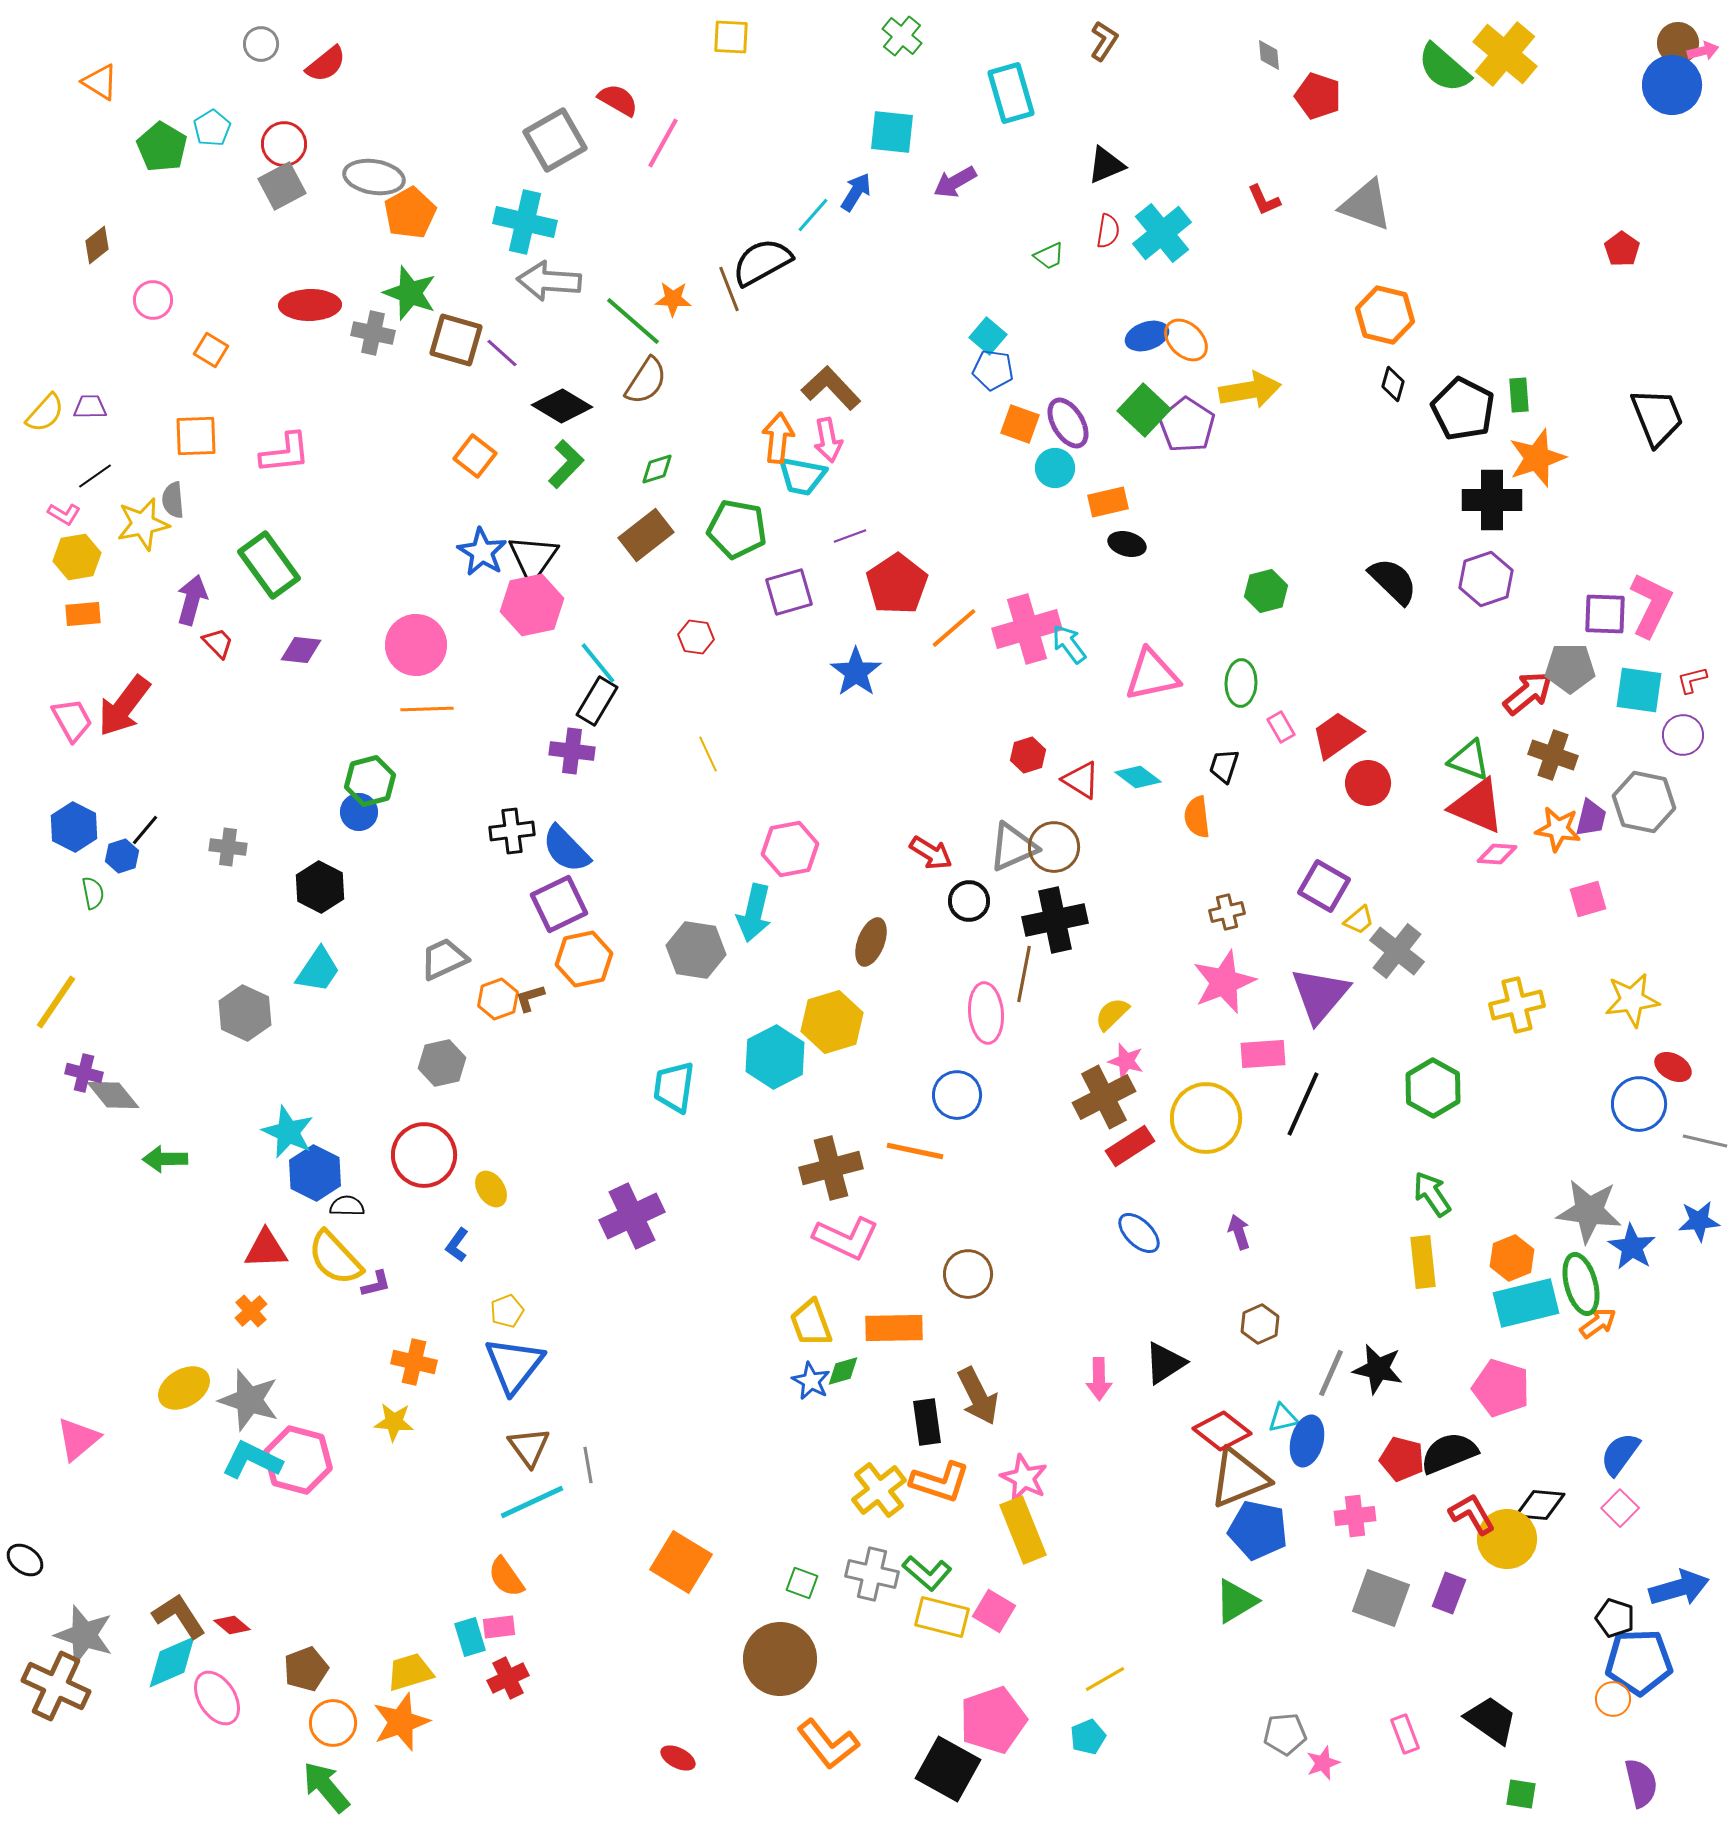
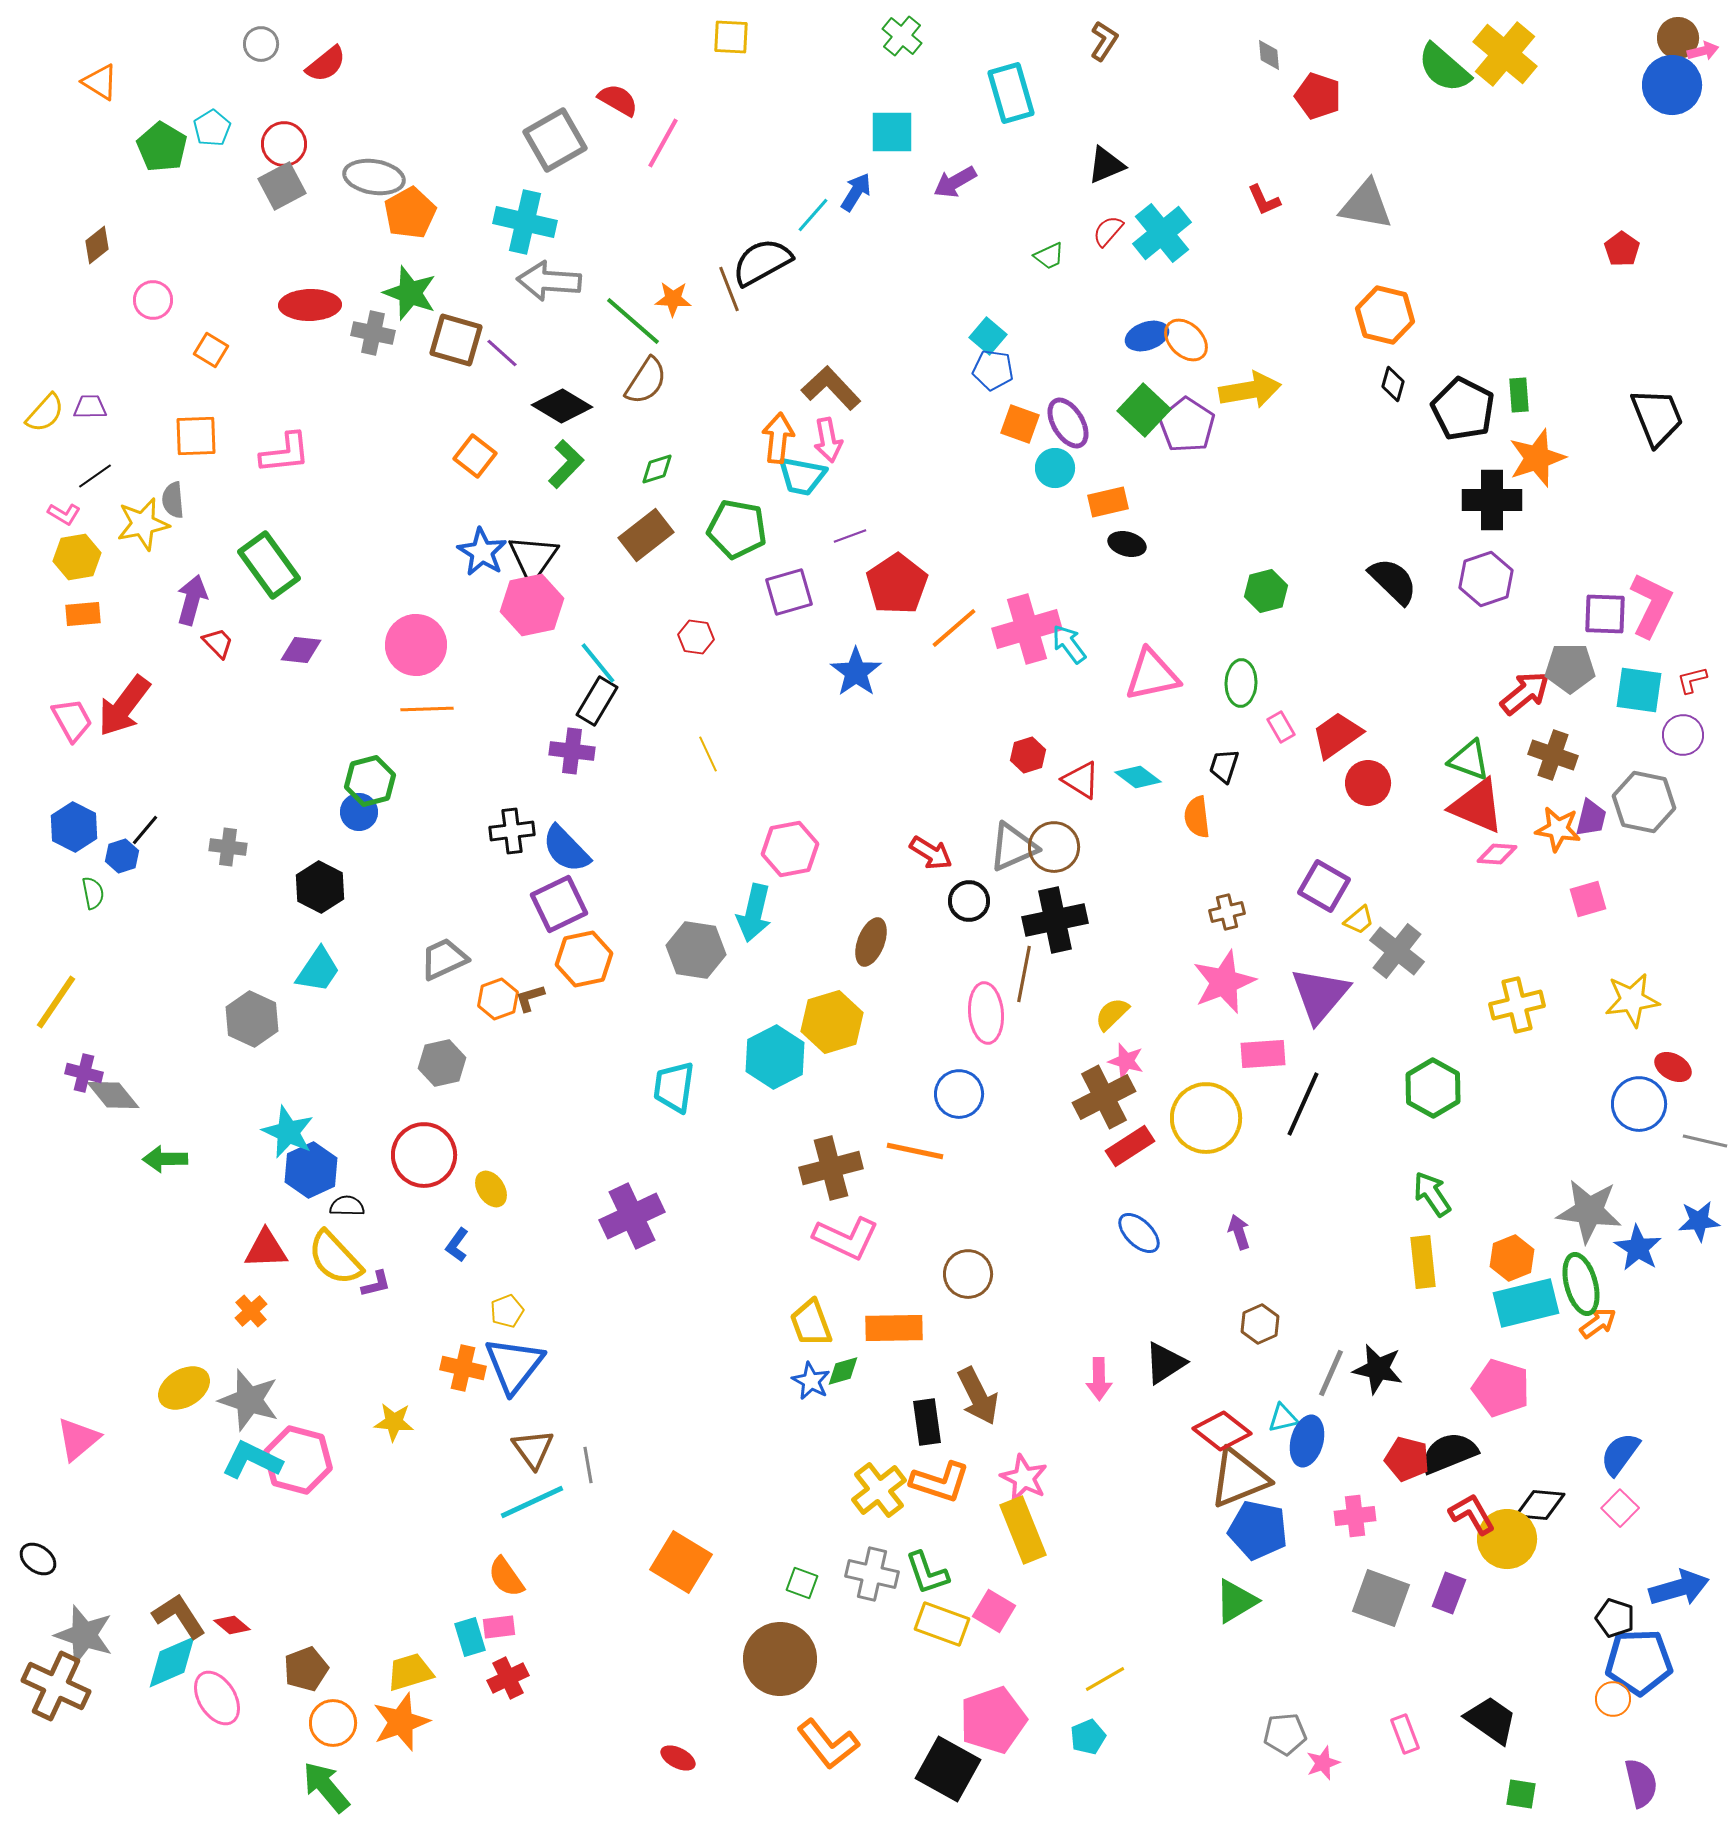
brown circle at (1678, 43): moved 5 px up
cyan square at (892, 132): rotated 6 degrees counterclockwise
gray triangle at (1366, 205): rotated 10 degrees counterclockwise
red semicircle at (1108, 231): rotated 148 degrees counterclockwise
red arrow at (1528, 693): moved 3 px left
gray hexagon at (245, 1013): moved 7 px right, 6 px down
blue circle at (957, 1095): moved 2 px right, 1 px up
blue hexagon at (315, 1173): moved 4 px left, 3 px up; rotated 8 degrees clockwise
blue star at (1632, 1247): moved 6 px right, 1 px down
orange cross at (414, 1362): moved 49 px right, 6 px down
brown triangle at (529, 1447): moved 4 px right, 2 px down
red pentagon at (1402, 1459): moved 5 px right
black ellipse at (25, 1560): moved 13 px right, 1 px up
green L-shape at (927, 1573): rotated 30 degrees clockwise
yellow rectangle at (942, 1617): moved 7 px down; rotated 6 degrees clockwise
